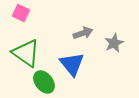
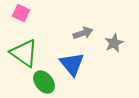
green triangle: moved 2 px left
